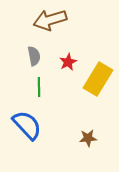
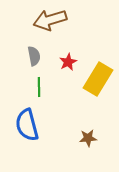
blue semicircle: rotated 152 degrees counterclockwise
